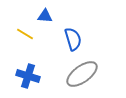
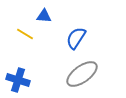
blue triangle: moved 1 px left
blue semicircle: moved 3 px right, 1 px up; rotated 130 degrees counterclockwise
blue cross: moved 10 px left, 4 px down
